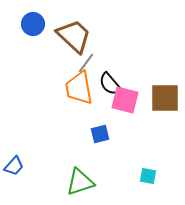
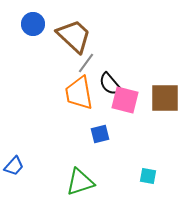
orange trapezoid: moved 5 px down
